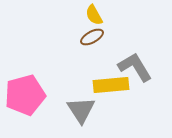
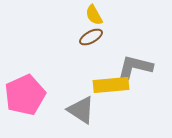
brown ellipse: moved 1 px left
gray L-shape: rotated 45 degrees counterclockwise
pink pentagon: rotated 9 degrees counterclockwise
gray triangle: rotated 24 degrees counterclockwise
